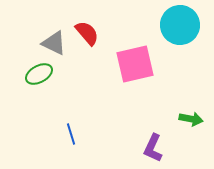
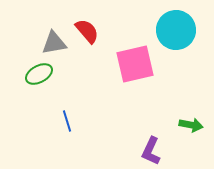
cyan circle: moved 4 px left, 5 px down
red semicircle: moved 2 px up
gray triangle: rotated 36 degrees counterclockwise
green arrow: moved 6 px down
blue line: moved 4 px left, 13 px up
purple L-shape: moved 2 px left, 3 px down
